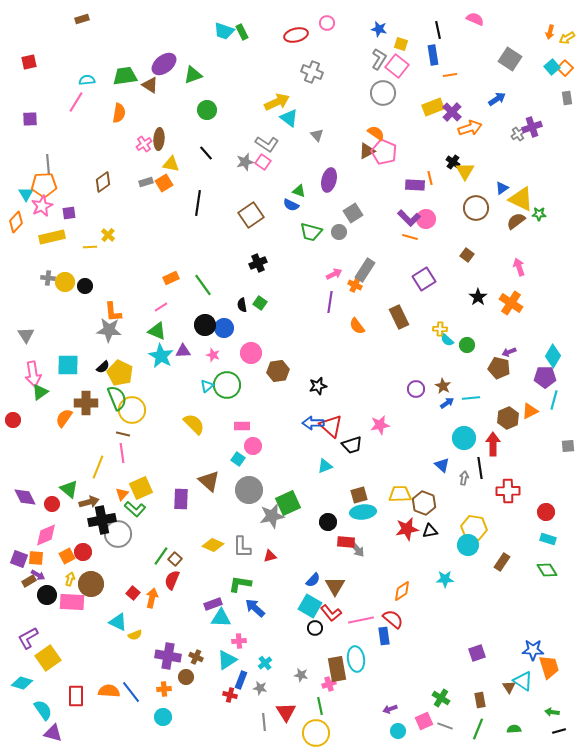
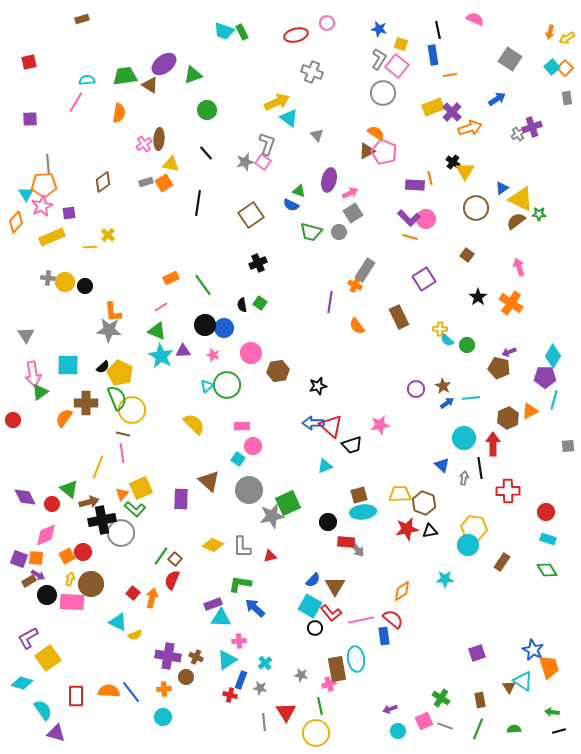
gray L-shape at (267, 144): rotated 105 degrees counterclockwise
yellow rectangle at (52, 237): rotated 10 degrees counterclockwise
pink arrow at (334, 274): moved 16 px right, 81 px up
gray circle at (118, 534): moved 3 px right, 1 px up
blue star at (533, 650): rotated 25 degrees clockwise
purple triangle at (53, 733): moved 3 px right
